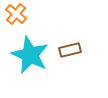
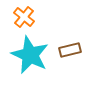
orange cross: moved 8 px right, 3 px down
